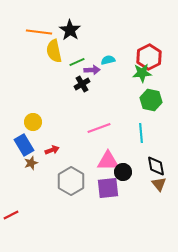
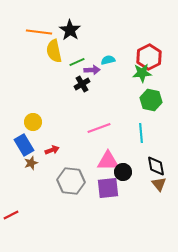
gray hexagon: rotated 24 degrees counterclockwise
